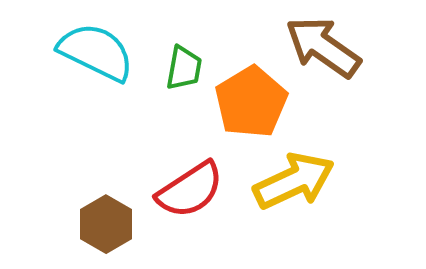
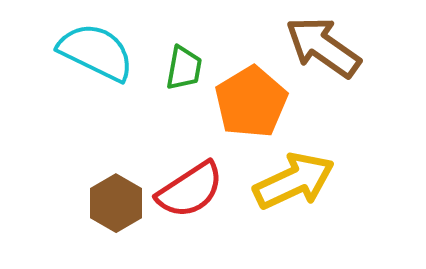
brown hexagon: moved 10 px right, 21 px up
